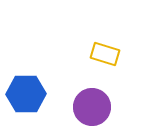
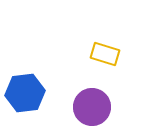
blue hexagon: moved 1 px left, 1 px up; rotated 6 degrees counterclockwise
